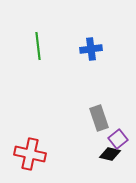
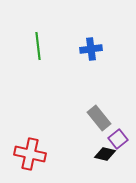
gray rectangle: rotated 20 degrees counterclockwise
black diamond: moved 5 px left
